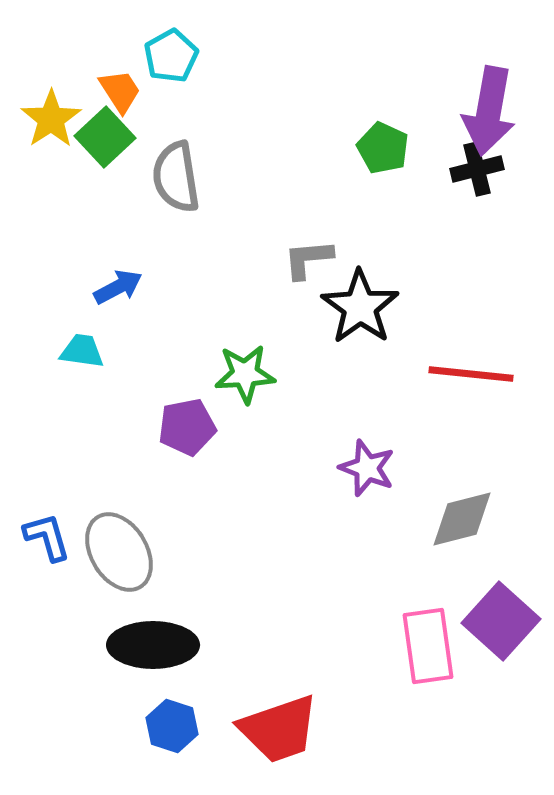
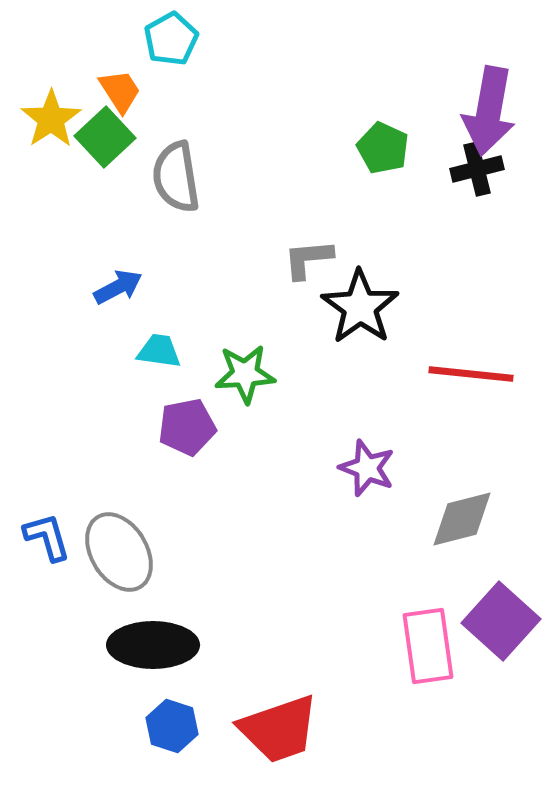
cyan pentagon: moved 17 px up
cyan trapezoid: moved 77 px right
